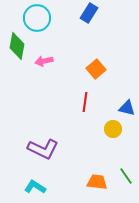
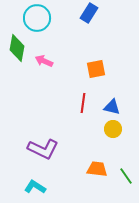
green diamond: moved 2 px down
pink arrow: rotated 36 degrees clockwise
orange square: rotated 30 degrees clockwise
red line: moved 2 px left, 1 px down
blue triangle: moved 15 px left, 1 px up
orange trapezoid: moved 13 px up
